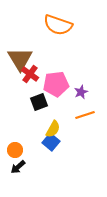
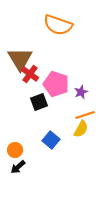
pink pentagon: rotated 25 degrees clockwise
yellow semicircle: moved 28 px right
blue square: moved 2 px up
